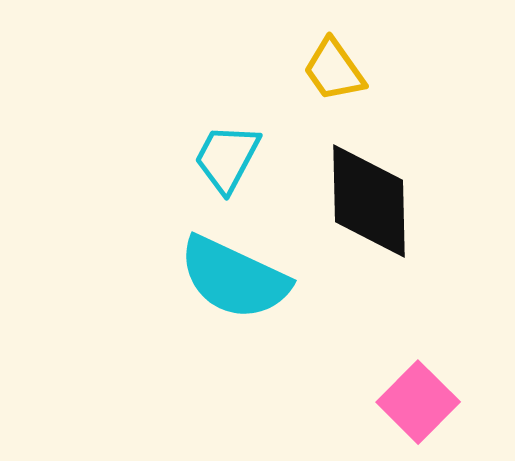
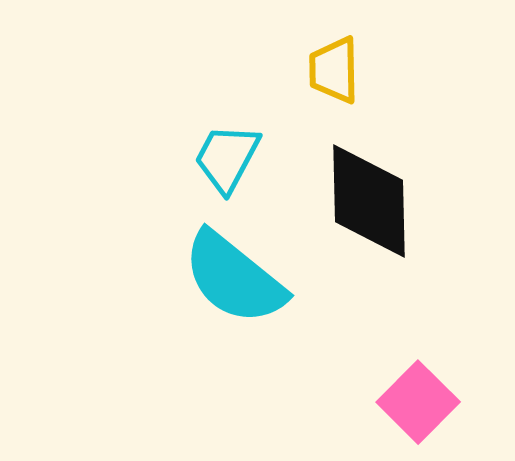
yellow trapezoid: rotated 34 degrees clockwise
cyan semicircle: rotated 14 degrees clockwise
